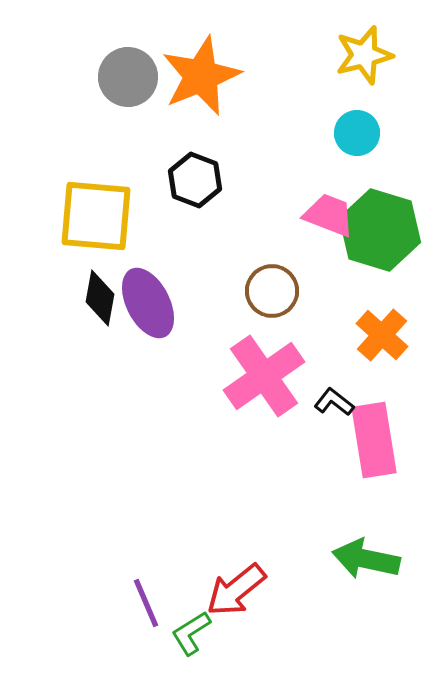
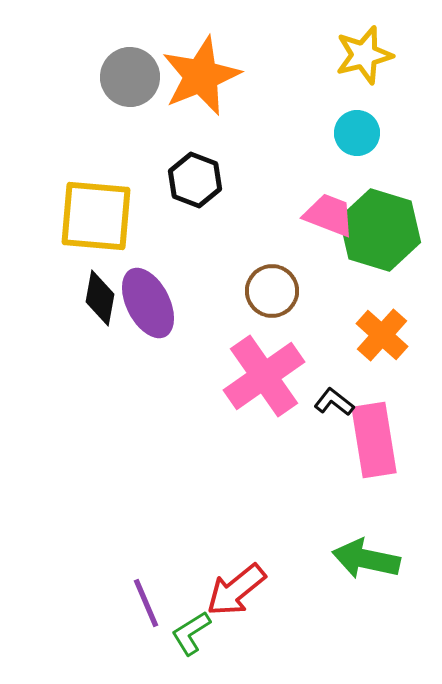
gray circle: moved 2 px right
